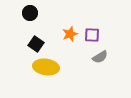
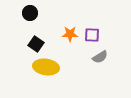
orange star: rotated 21 degrees clockwise
